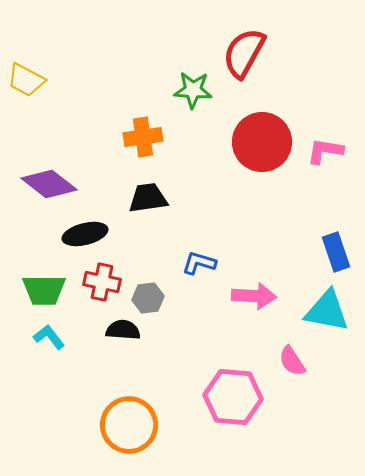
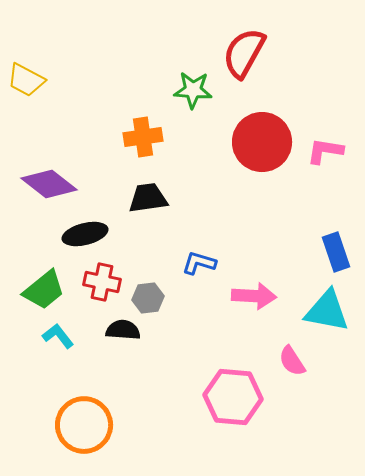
green trapezoid: rotated 39 degrees counterclockwise
cyan L-shape: moved 9 px right, 1 px up
orange circle: moved 45 px left
